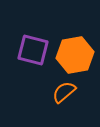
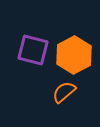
orange hexagon: moved 1 px left; rotated 18 degrees counterclockwise
